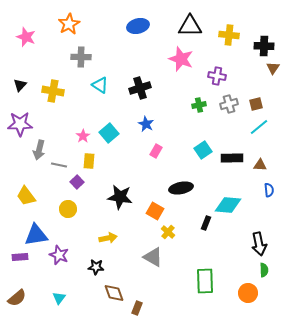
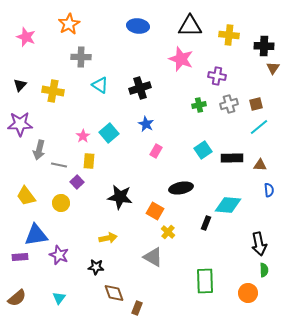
blue ellipse at (138, 26): rotated 20 degrees clockwise
yellow circle at (68, 209): moved 7 px left, 6 px up
